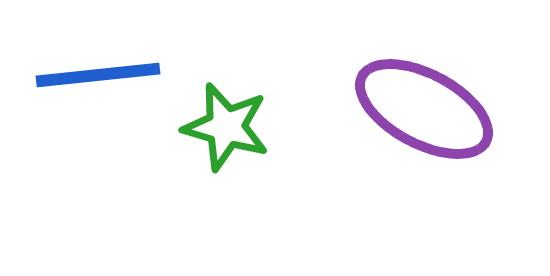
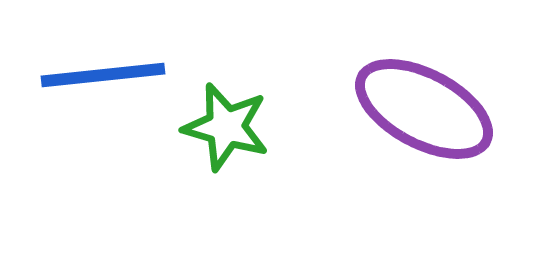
blue line: moved 5 px right
